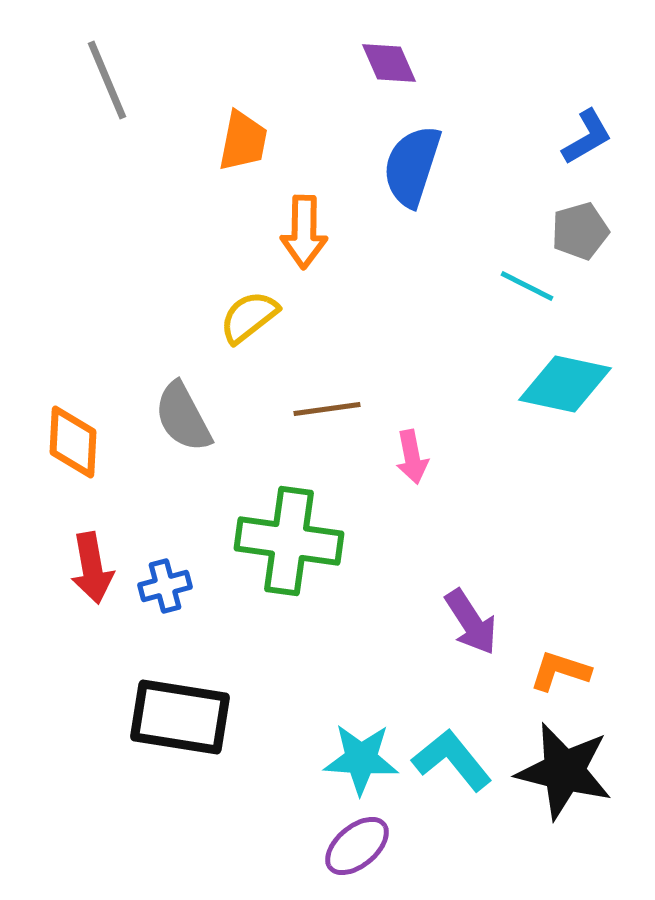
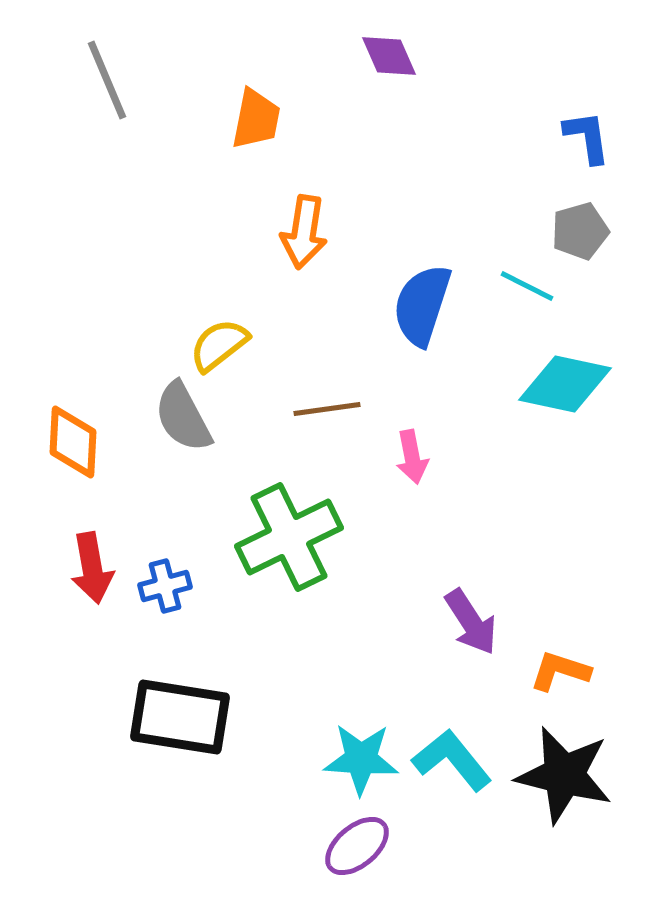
purple diamond: moved 7 px up
blue L-shape: rotated 68 degrees counterclockwise
orange trapezoid: moved 13 px right, 22 px up
blue semicircle: moved 10 px right, 139 px down
orange arrow: rotated 8 degrees clockwise
yellow semicircle: moved 30 px left, 28 px down
green cross: moved 4 px up; rotated 34 degrees counterclockwise
black star: moved 4 px down
